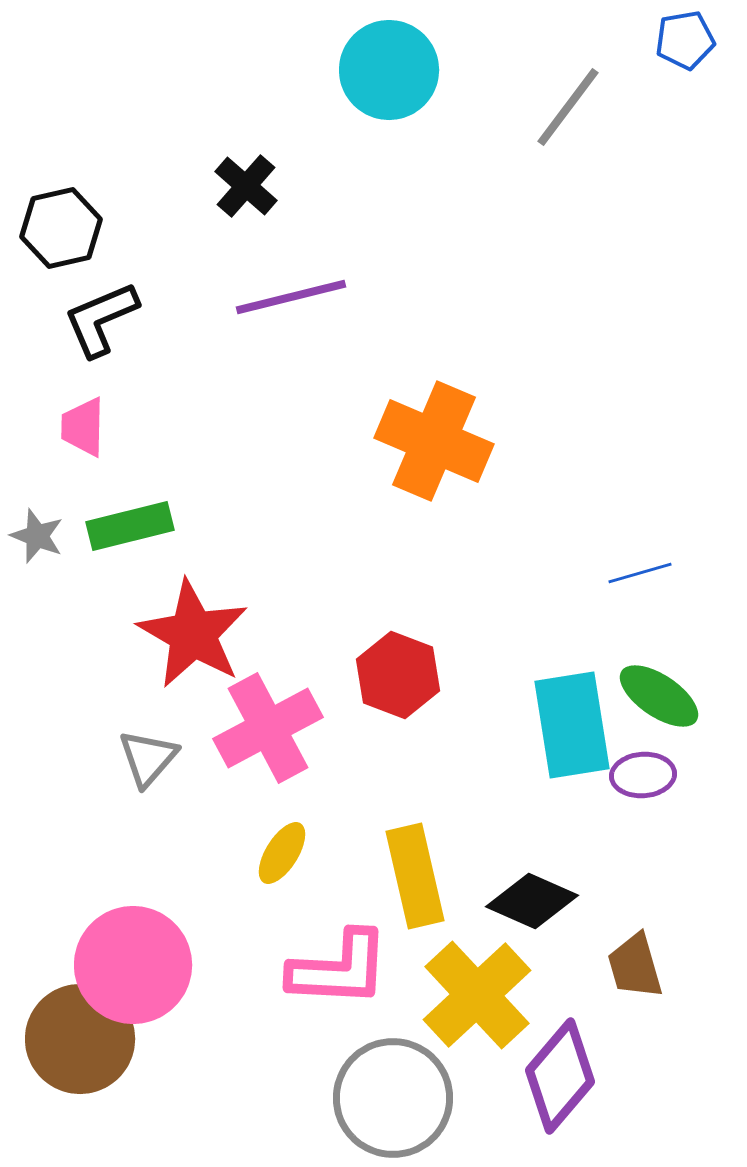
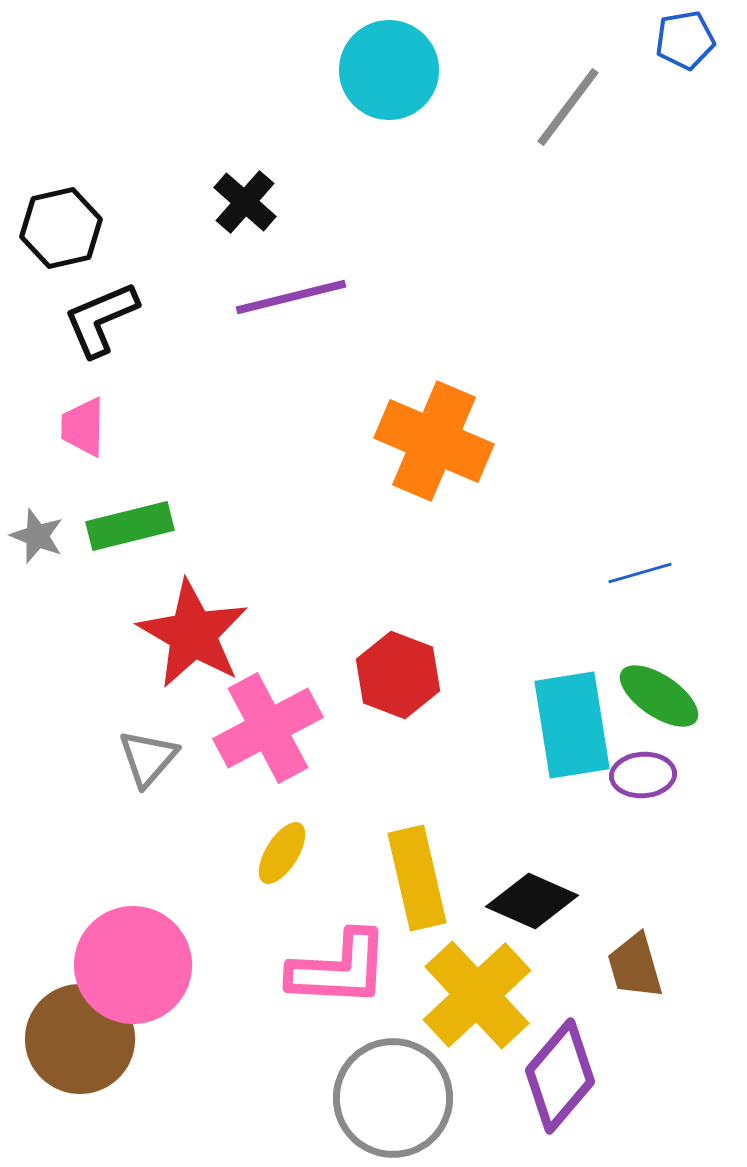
black cross: moved 1 px left, 16 px down
yellow rectangle: moved 2 px right, 2 px down
